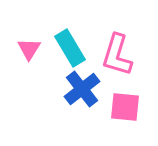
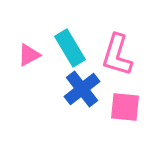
pink triangle: moved 6 px down; rotated 30 degrees clockwise
